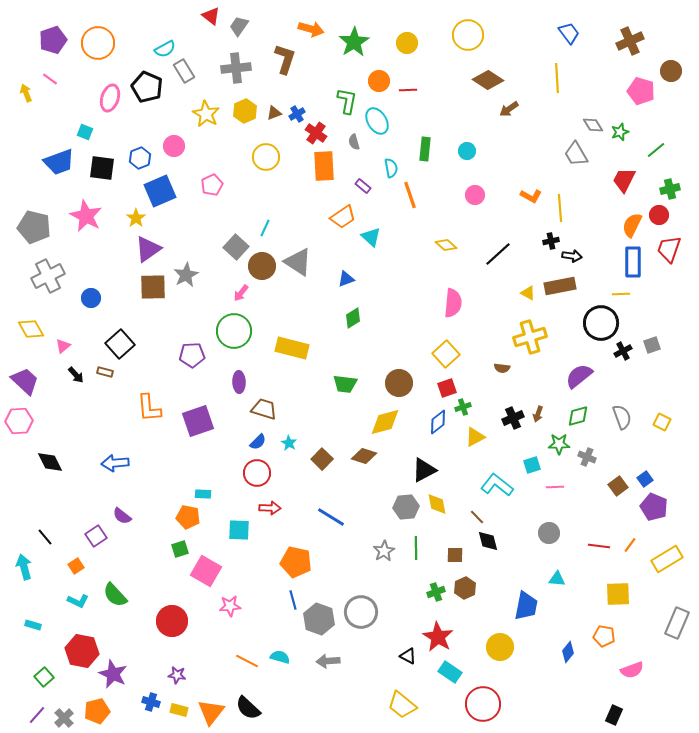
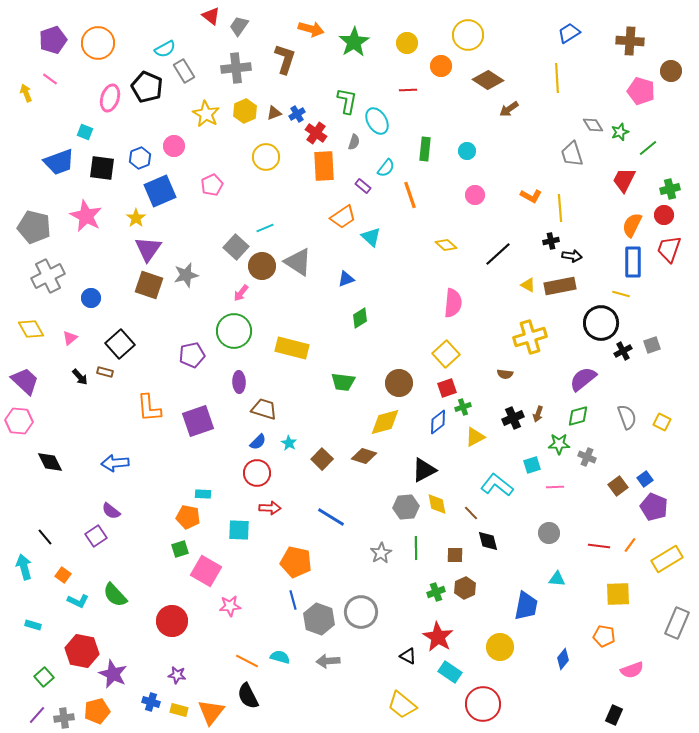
blue trapezoid at (569, 33): rotated 85 degrees counterclockwise
brown cross at (630, 41): rotated 28 degrees clockwise
orange circle at (379, 81): moved 62 px right, 15 px up
gray semicircle at (354, 142): rotated 147 degrees counterclockwise
green line at (656, 150): moved 8 px left, 2 px up
gray trapezoid at (576, 154): moved 4 px left; rotated 12 degrees clockwise
cyan semicircle at (391, 168): moved 5 px left; rotated 48 degrees clockwise
red circle at (659, 215): moved 5 px right
cyan line at (265, 228): rotated 42 degrees clockwise
purple triangle at (148, 249): rotated 20 degrees counterclockwise
gray star at (186, 275): rotated 15 degrees clockwise
brown square at (153, 287): moved 4 px left, 2 px up; rotated 20 degrees clockwise
yellow triangle at (528, 293): moved 8 px up
yellow line at (621, 294): rotated 18 degrees clockwise
green diamond at (353, 318): moved 7 px right
pink triangle at (63, 346): moved 7 px right, 8 px up
purple pentagon at (192, 355): rotated 10 degrees counterclockwise
brown semicircle at (502, 368): moved 3 px right, 6 px down
black arrow at (76, 375): moved 4 px right, 2 px down
purple semicircle at (579, 376): moved 4 px right, 3 px down
green trapezoid at (345, 384): moved 2 px left, 2 px up
gray semicircle at (622, 417): moved 5 px right
pink hexagon at (19, 421): rotated 8 degrees clockwise
purple semicircle at (122, 516): moved 11 px left, 5 px up
brown line at (477, 517): moved 6 px left, 4 px up
gray star at (384, 551): moved 3 px left, 2 px down
orange square at (76, 566): moved 13 px left, 9 px down; rotated 21 degrees counterclockwise
blue diamond at (568, 652): moved 5 px left, 7 px down
black semicircle at (248, 708): moved 12 px up; rotated 20 degrees clockwise
gray cross at (64, 718): rotated 36 degrees clockwise
